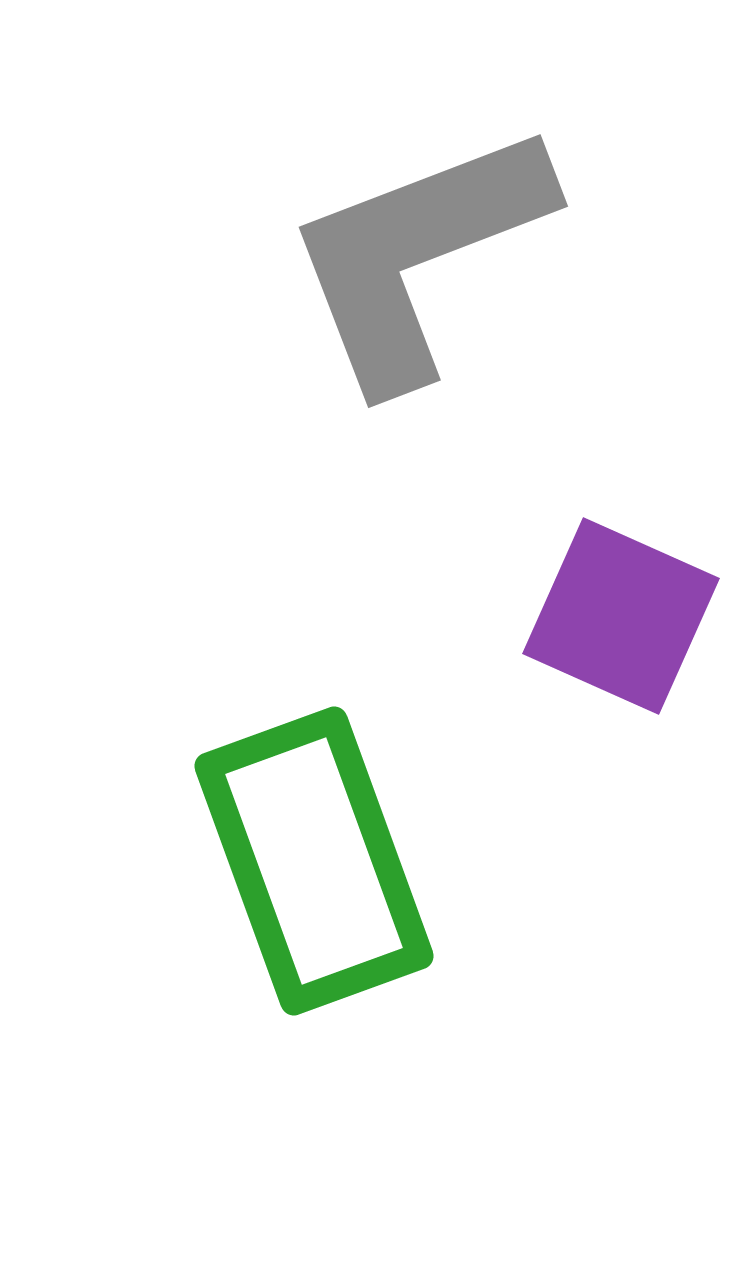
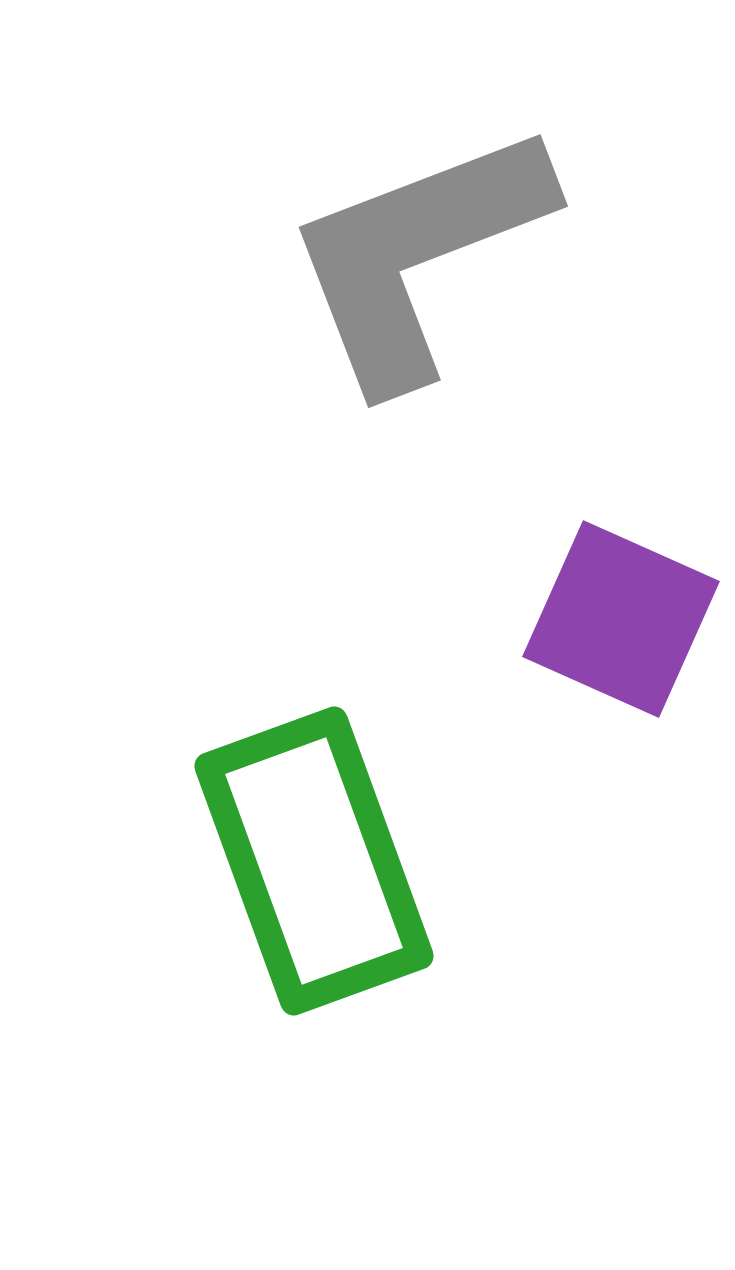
purple square: moved 3 px down
